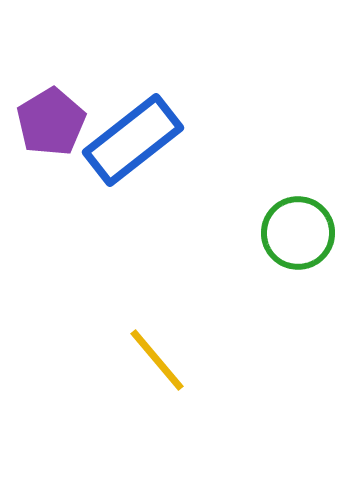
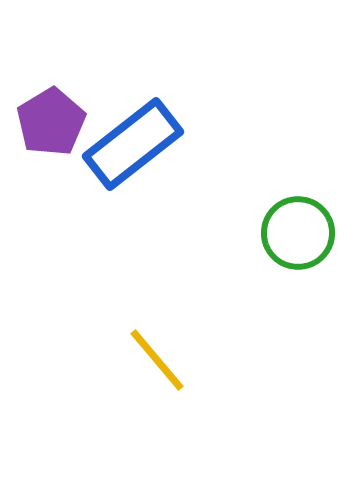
blue rectangle: moved 4 px down
